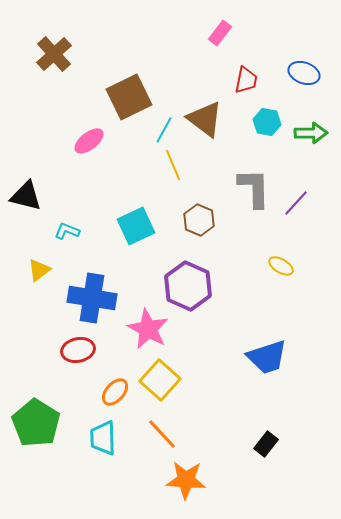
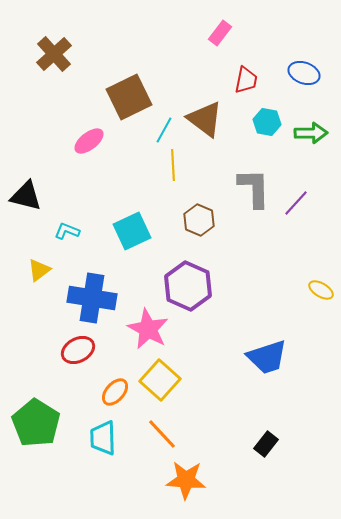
yellow line: rotated 20 degrees clockwise
cyan square: moved 4 px left, 5 px down
yellow ellipse: moved 40 px right, 24 px down
red ellipse: rotated 16 degrees counterclockwise
